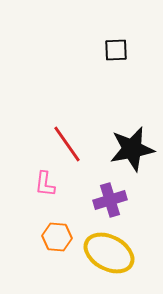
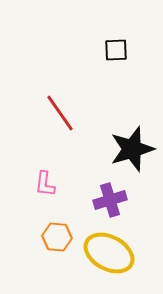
red line: moved 7 px left, 31 px up
black star: rotated 6 degrees counterclockwise
